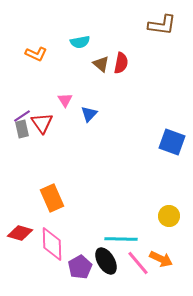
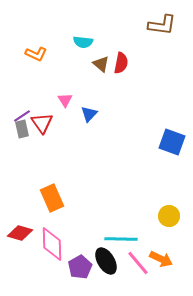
cyan semicircle: moved 3 px right; rotated 18 degrees clockwise
